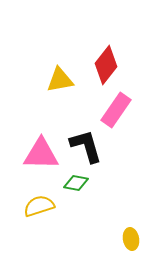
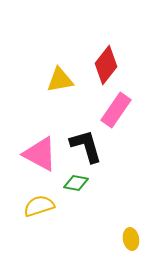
pink triangle: moved 1 px left; rotated 27 degrees clockwise
